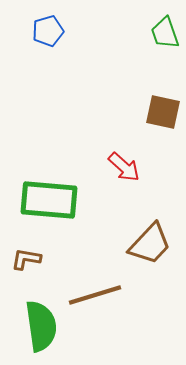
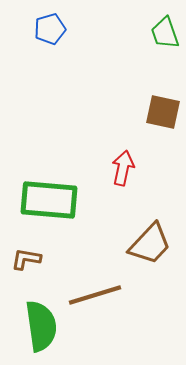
blue pentagon: moved 2 px right, 2 px up
red arrow: moved 1 px left, 1 px down; rotated 120 degrees counterclockwise
